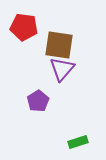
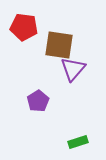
purple triangle: moved 11 px right
